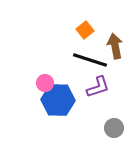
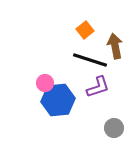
blue hexagon: rotated 8 degrees counterclockwise
